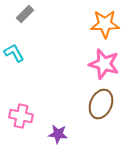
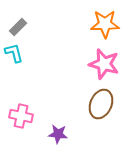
gray rectangle: moved 7 px left, 13 px down
cyan L-shape: rotated 15 degrees clockwise
